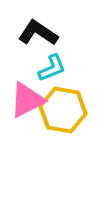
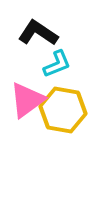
cyan L-shape: moved 5 px right, 4 px up
pink triangle: rotated 9 degrees counterclockwise
